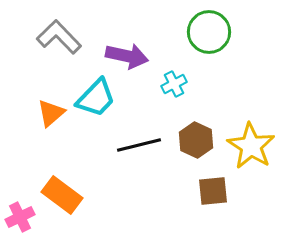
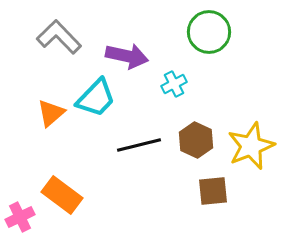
yellow star: rotated 18 degrees clockwise
